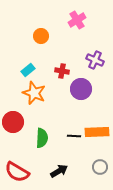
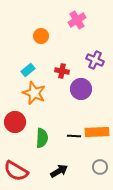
red circle: moved 2 px right
red semicircle: moved 1 px left, 1 px up
